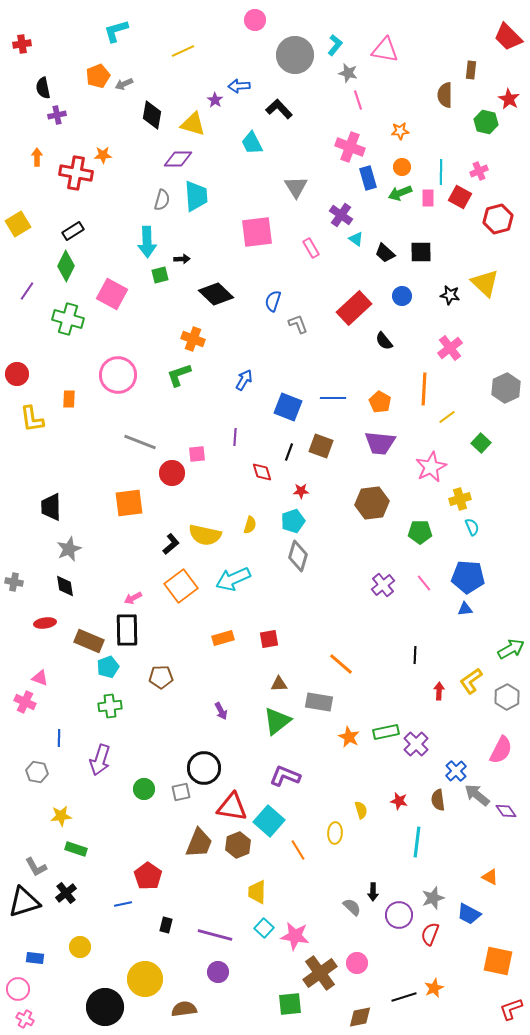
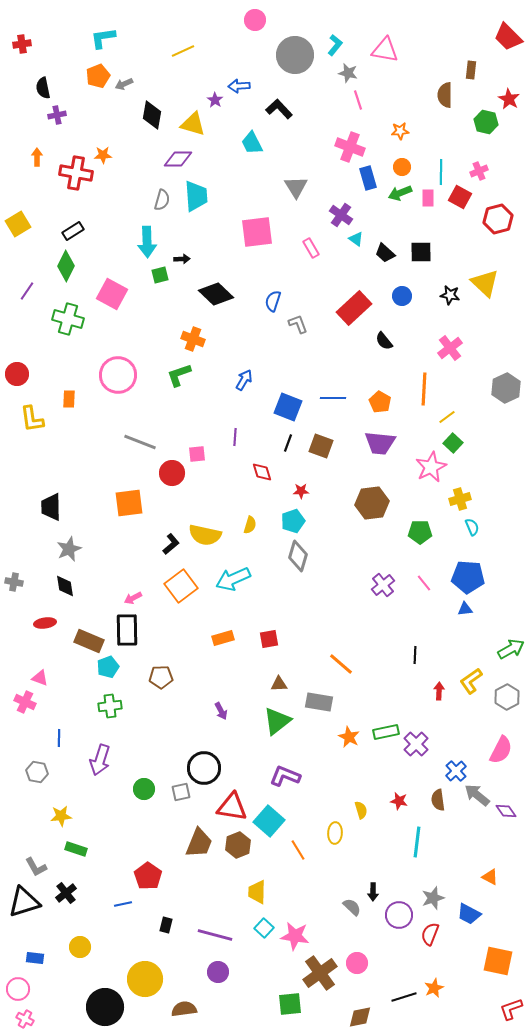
cyan L-shape at (116, 31): moved 13 px left, 7 px down; rotated 8 degrees clockwise
green square at (481, 443): moved 28 px left
black line at (289, 452): moved 1 px left, 9 px up
